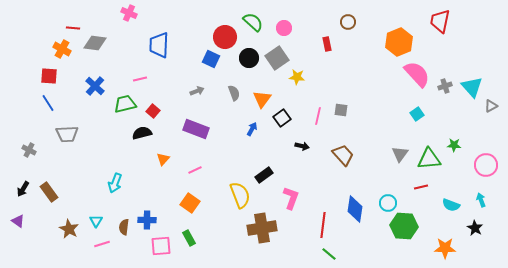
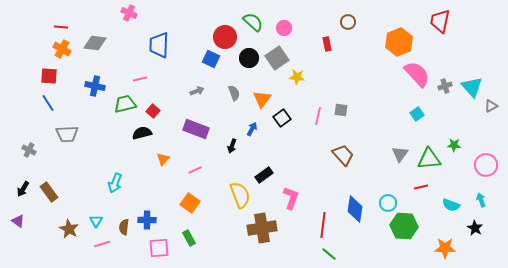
red line at (73, 28): moved 12 px left, 1 px up
blue cross at (95, 86): rotated 30 degrees counterclockwise
black arrow at (302, 146): moved 70 px left; rotated 96 degrees clockwise
pink square at (161, 246): moved 2 px left, 2 px down
